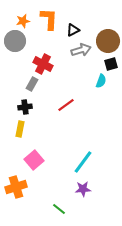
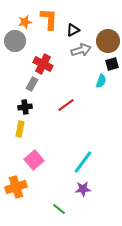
orange star: moved 2 px right, 1 px down
black square: moved 1 px right
